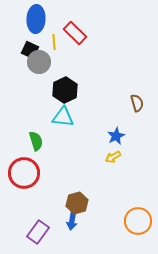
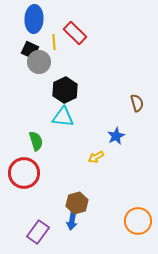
blue ellipse: moved 2 px left
yellow arrow: moved 17 px left
